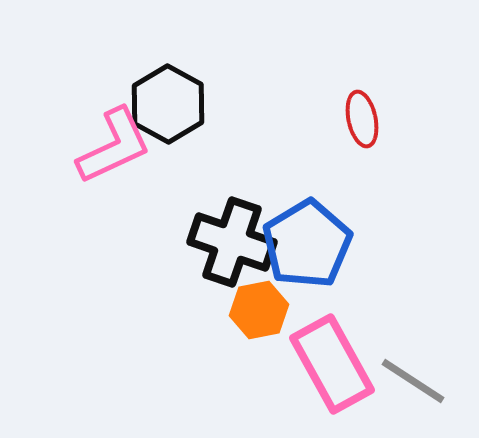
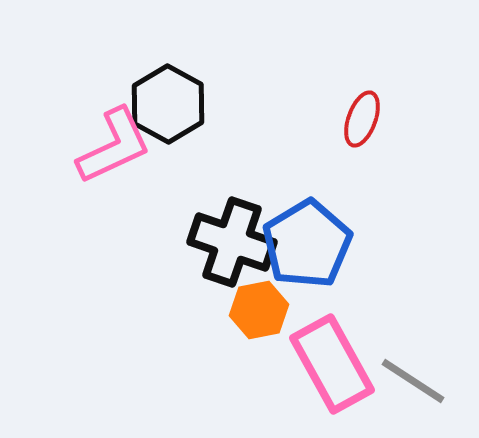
red ellipse: rotated 32 degrees clockwise
